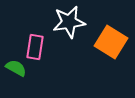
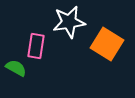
orange square: moved 4 px left, 2 px down
pink rectangle: moved 1 px right, 1 px up
